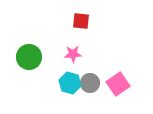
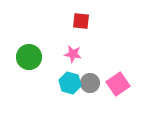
pink star: rotated 12 degrees clockwise
